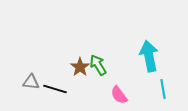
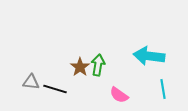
cyan arrow: rotated 72 degrees counterclockwise
green arrow: rotated 40 degrees clockwise
pink semicircle: rotated 18 degrees counterclockwise
